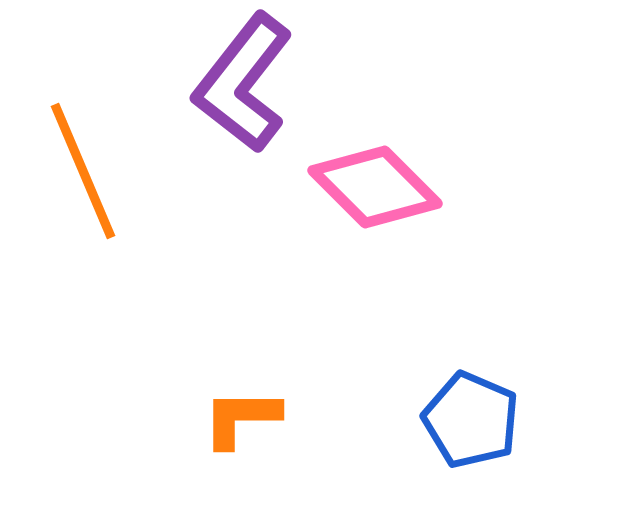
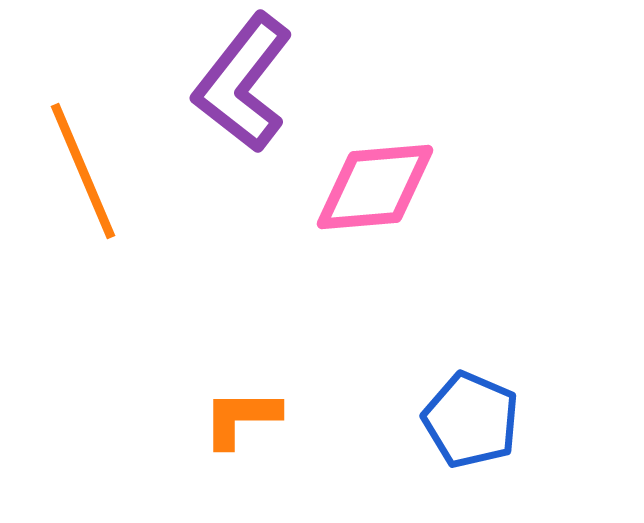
pink diamond: rotated 50 degrees counterclockwise
